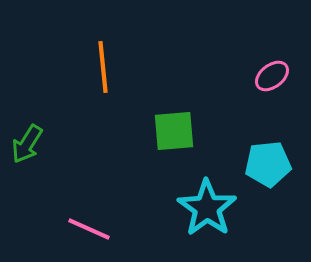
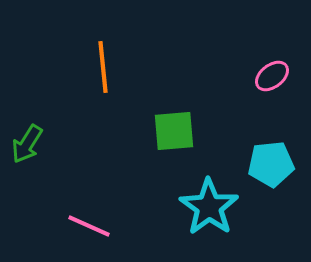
cyan pentagon: moved 3 px right
cyan star: moved 2 px right, 1 px up
pink line: moved 3 px up
